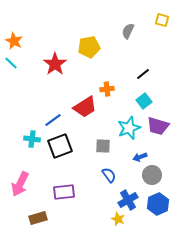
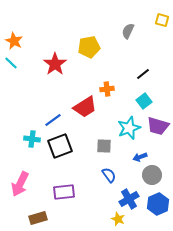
gray square: moved 1 px right
blue cross: moved 1 px right, 1 px up
